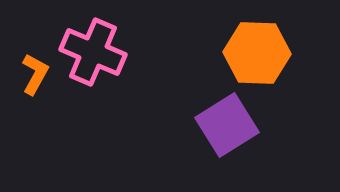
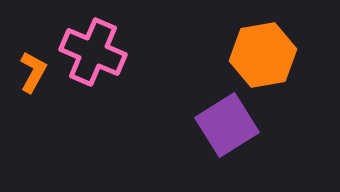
orange hexagon: moved 6 px right, 2 px down; rotated 12 degrees counterclockwise
orange L-shape: moved 2 px left, 2 px up
